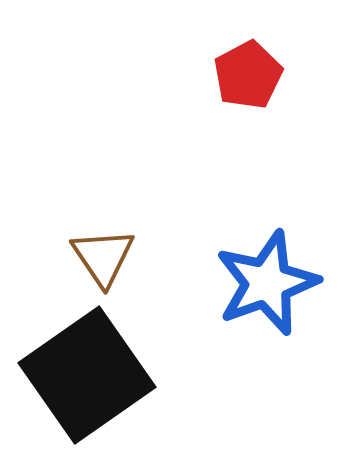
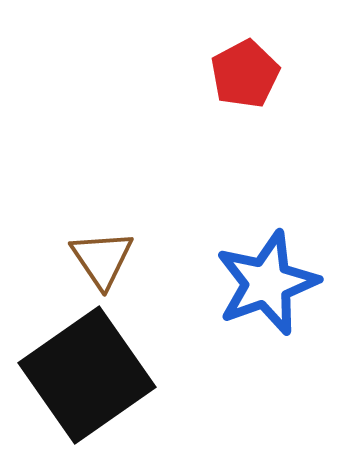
red pentagon: moved 3 px left, 1 px up
brown triangle: moved 1 px left, 2 px down
